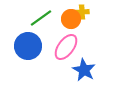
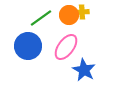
orange circle: moved 2 px left, 4 px up
